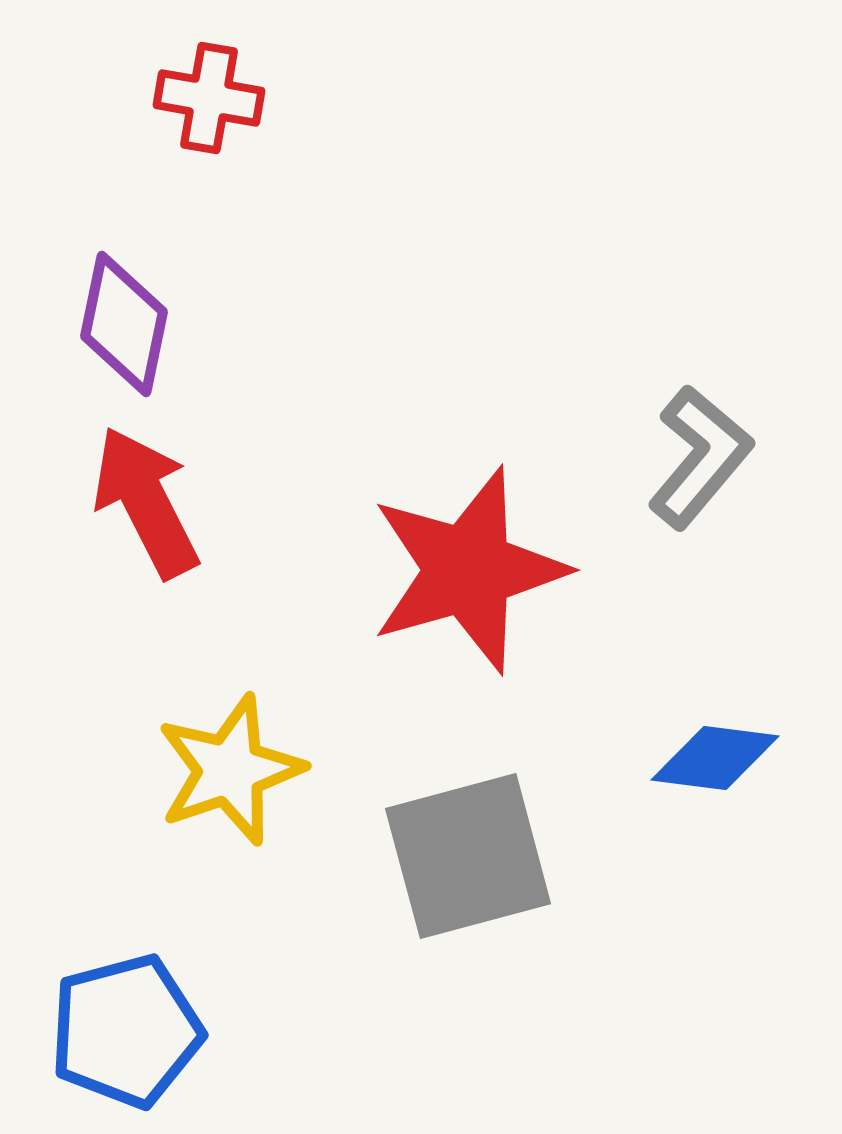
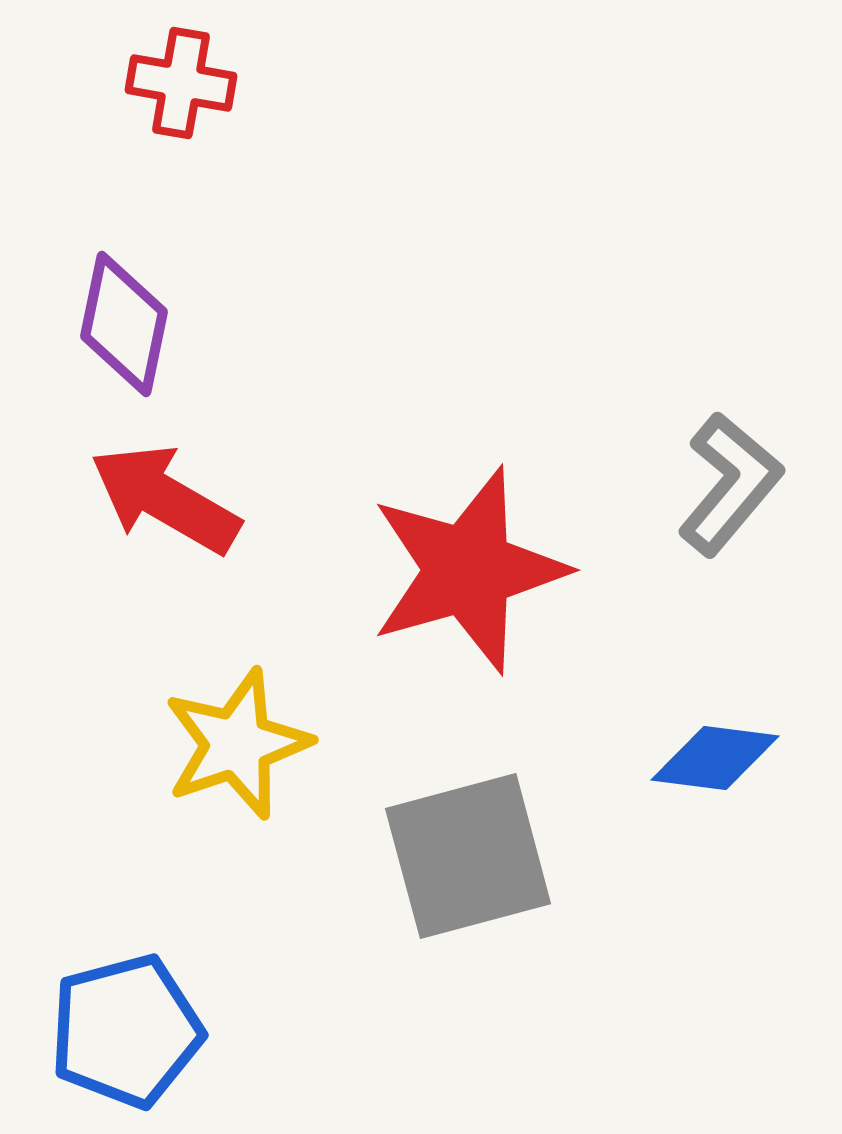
red cross: moved 28 px left, 15 px up
gray L-shape: moved 30 px right, 27 px down
red arrow: moved 19 px right, 3 px up; rotated 33 degrees counterclockwise
yellow star: moved 7 px right, 26 px up
